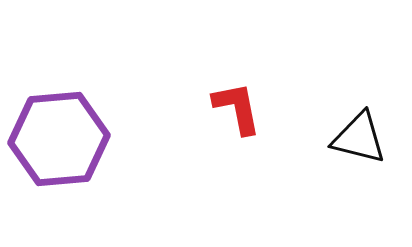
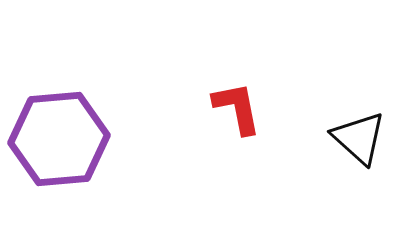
black triangle: rotated 28 degrees clockwise
